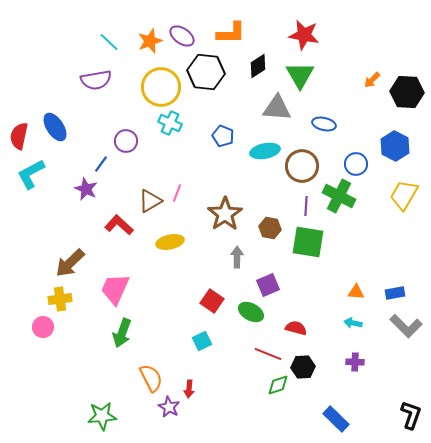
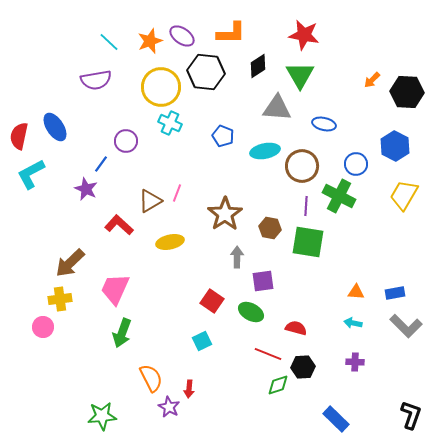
purple square at (268, 285): moved 5 px left, 4 px up; rotated 15 degrees clockwise
